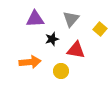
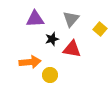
red triangle: moved 4 px left, 1 px up
yellow circle: moved 11 px left, 4 px down
